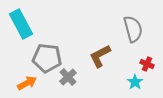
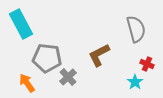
gray semicircle: moved 3 px right
brown L-shape: moved 1 px left, 1 px up
orange arrow: rotated 96 degrees counterclockwise
